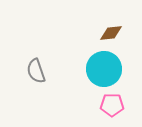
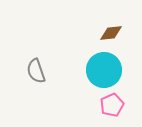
cyan circle: moved 1 px down
pink pentagon: rotated 25 degrees counterclockwise
